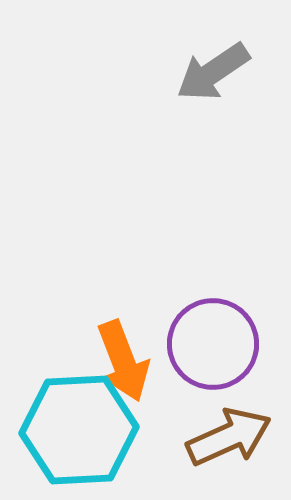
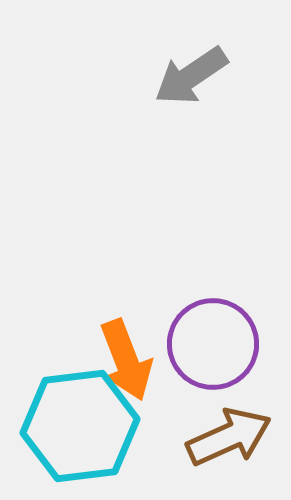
gray arrow: moved 22 px left, 4 px down
orange arrow: moved 3 px right, 1 px up
cyan hexagon: moved 1 px right, 4 px up; rotated 4 degrees counterclockwise
